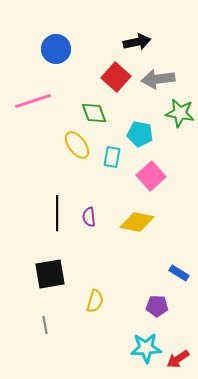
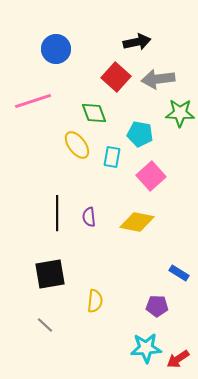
green star: rotated 8 degrees counterclockwise
yellow semicircle: rotated 10 degrees counterclockwise
gray line: rotated 36 degrees counterclockwise
